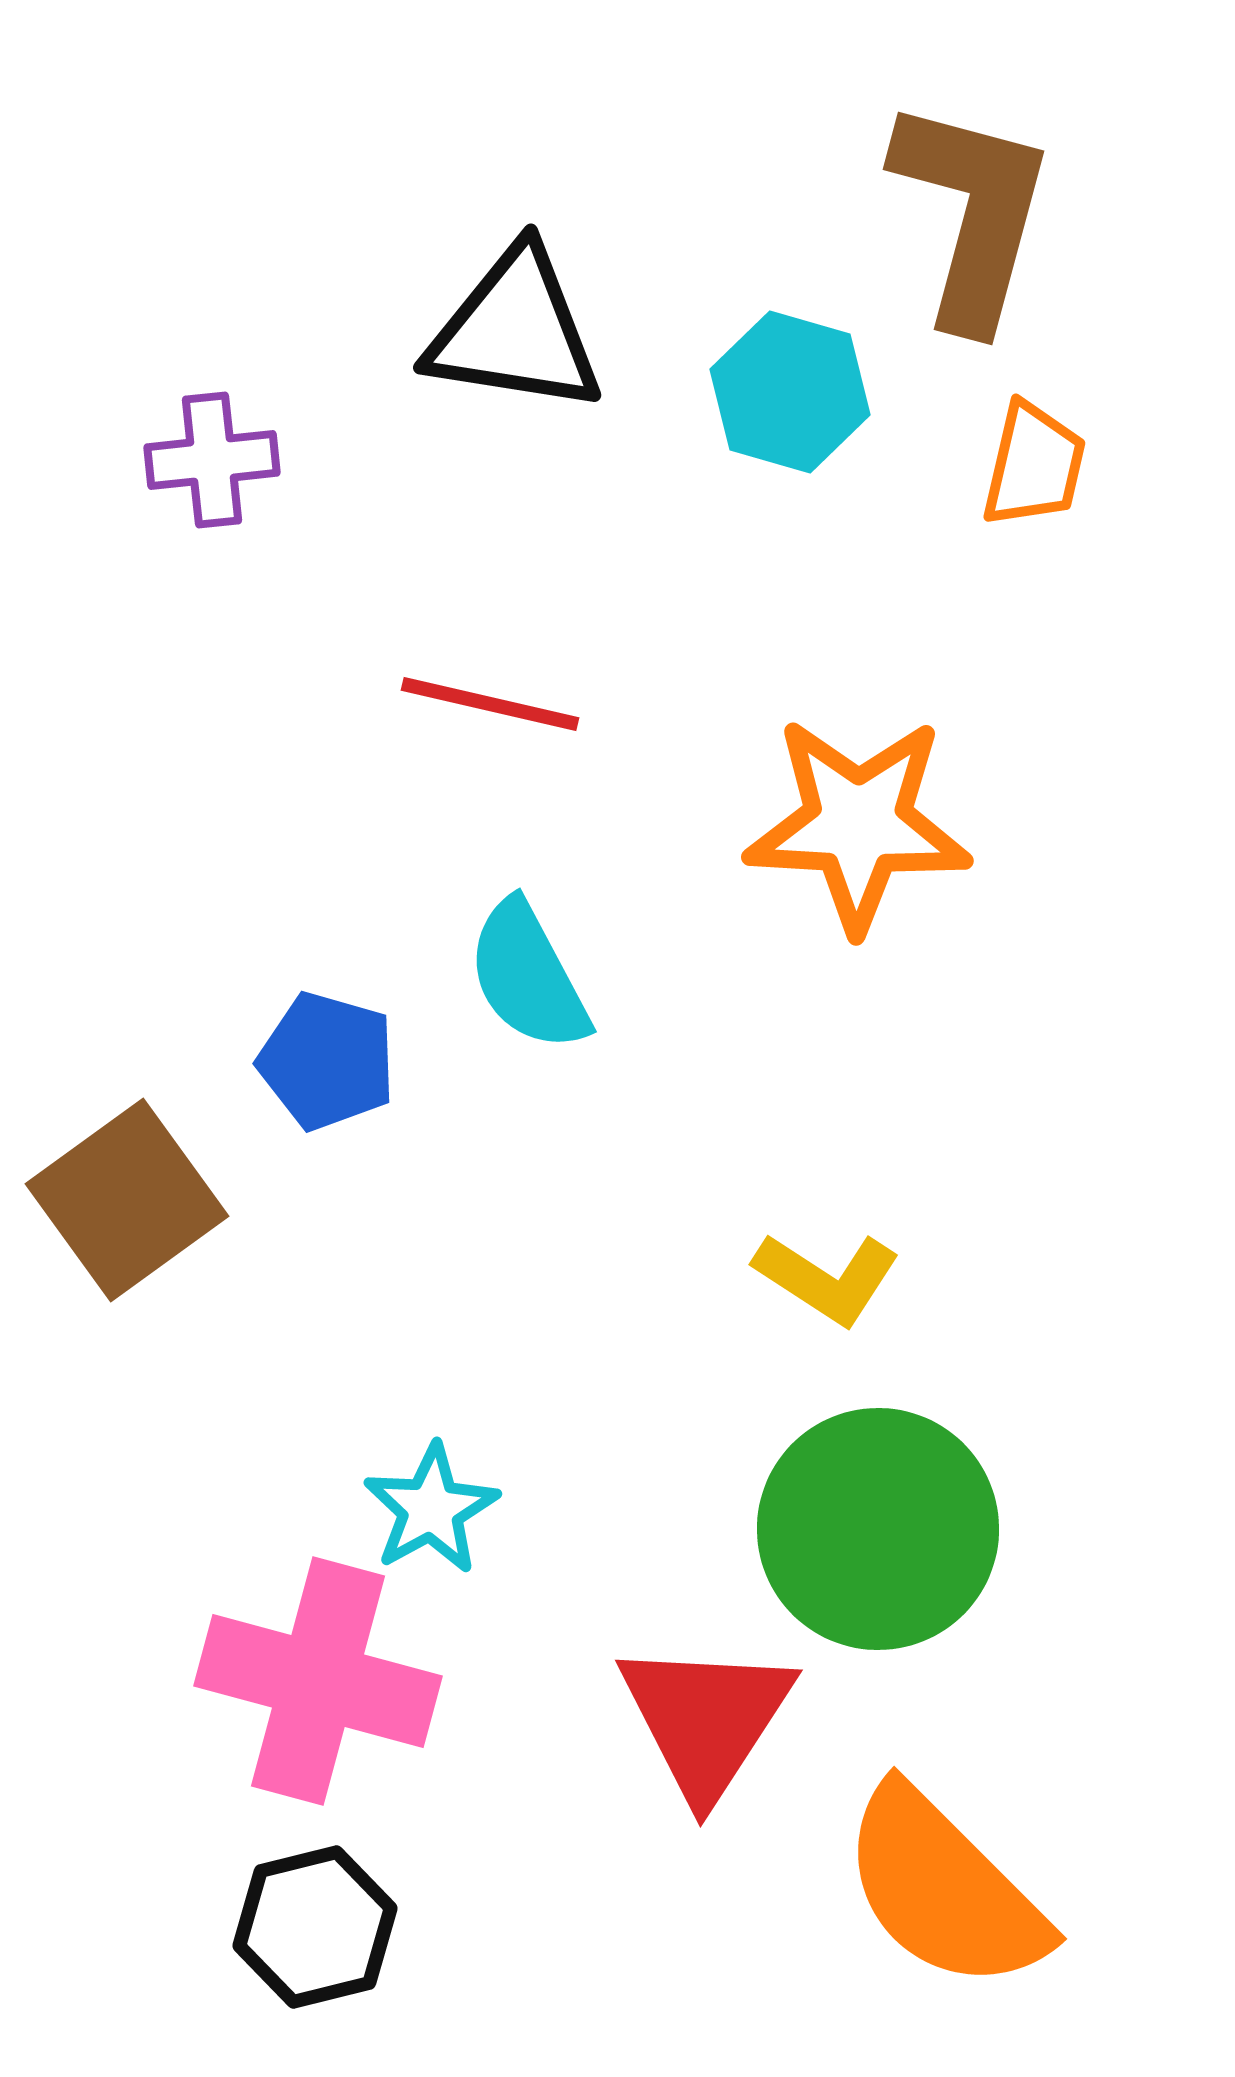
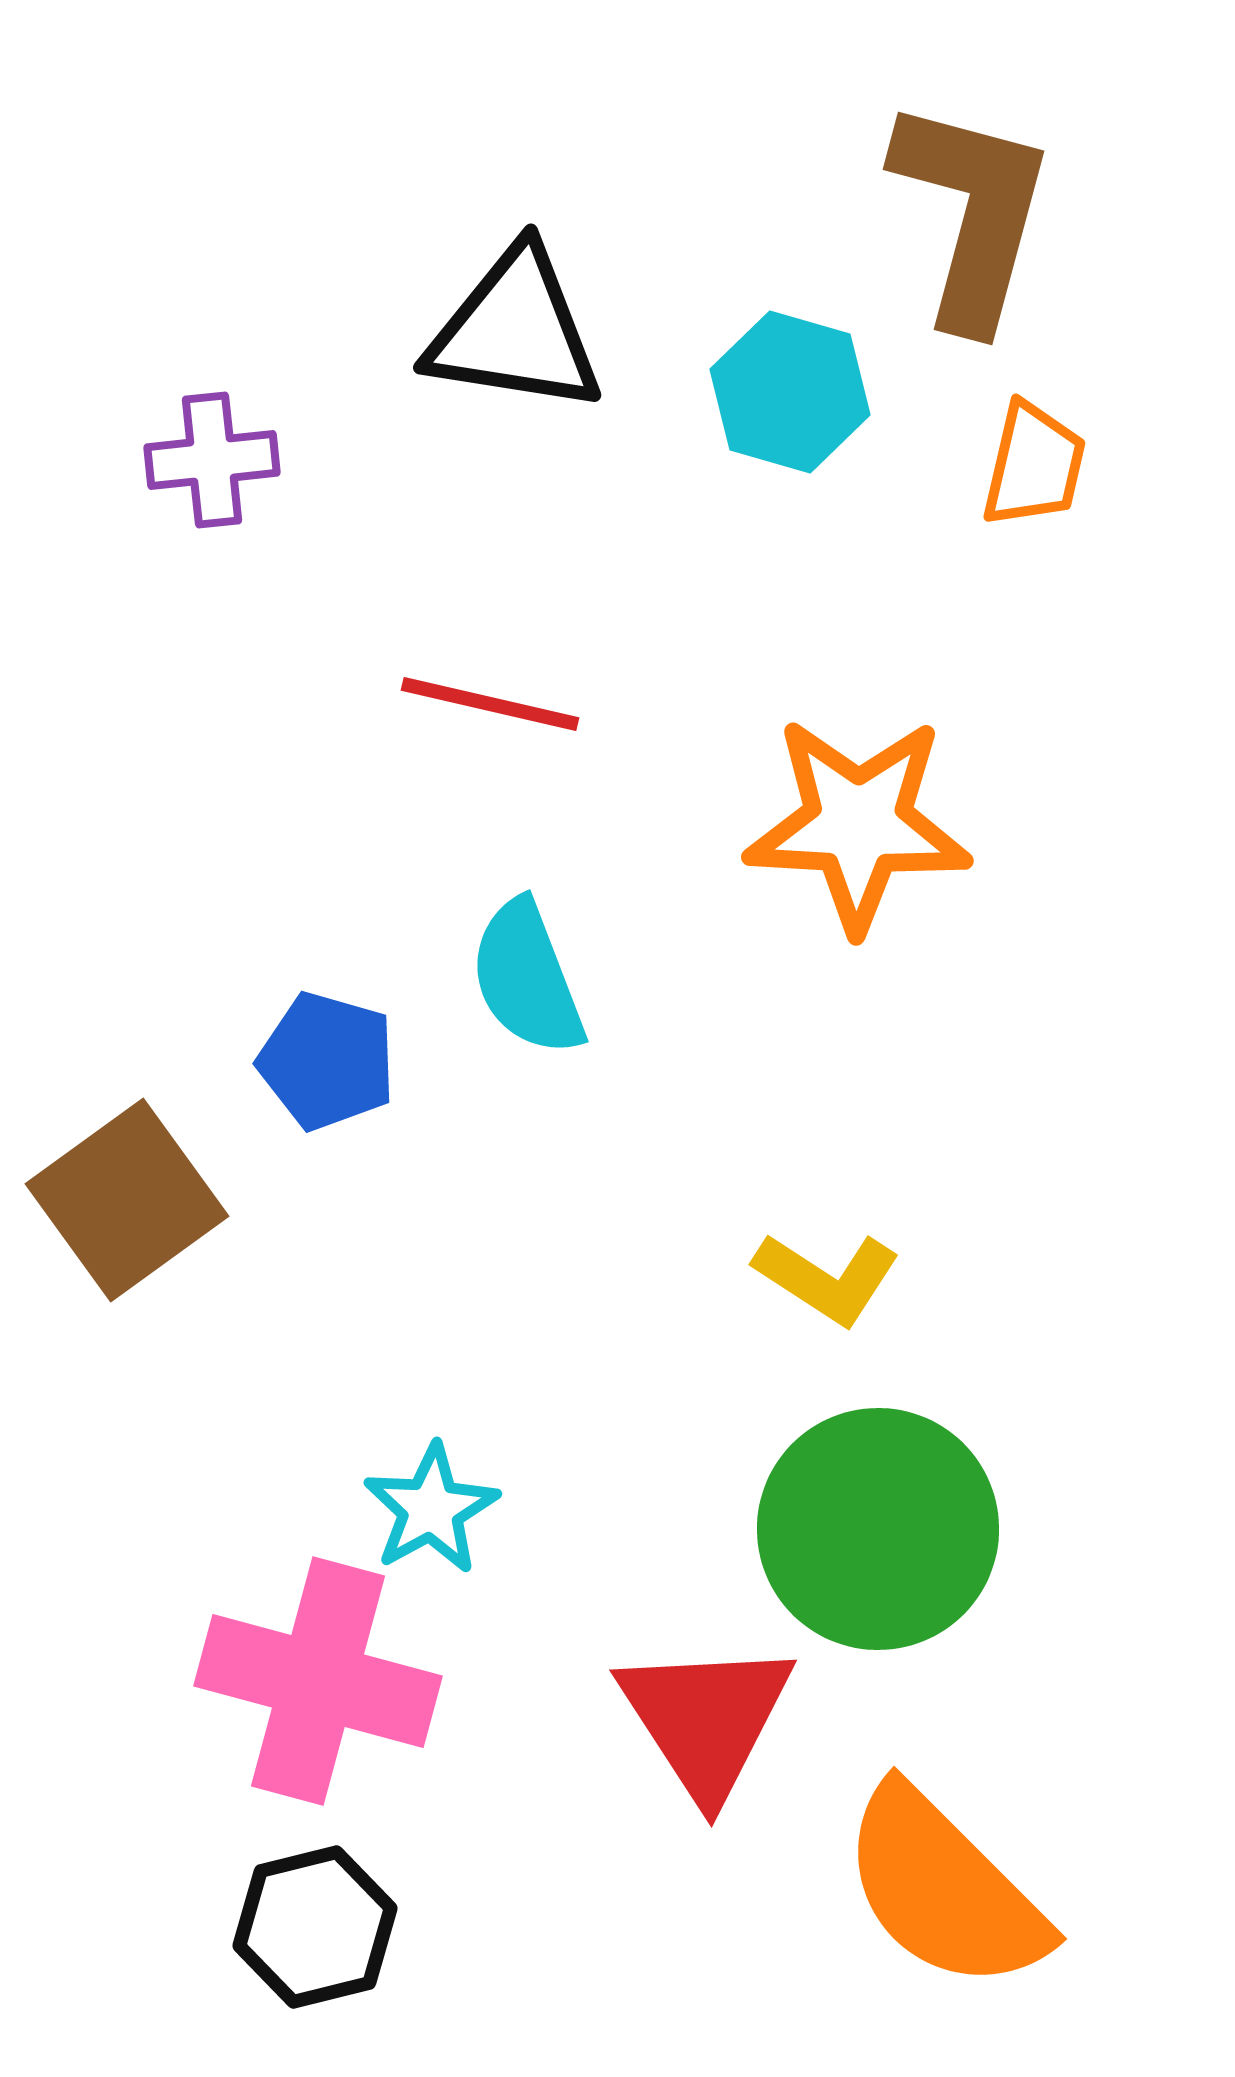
cyan semicircle: moved 1 px left, 2 px down; rotated 7 degrees clockwise
red triangle: rotated 6 degrees counterclockwise
